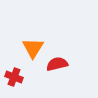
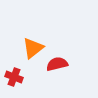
orange triangle: rotated 20 degrees clockwise
